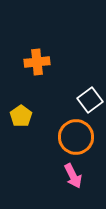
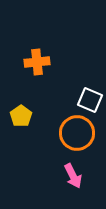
white square: rotated 30 degrees counterclockwise
orange circle: moved 1 px right, 4 px up
